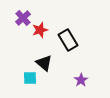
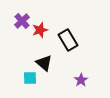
purple cross: moved 1 px left, 3 px down
